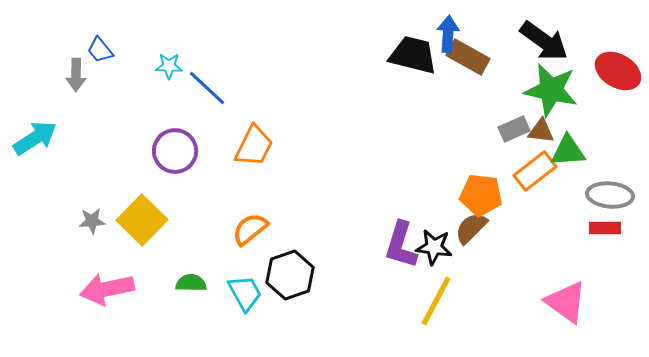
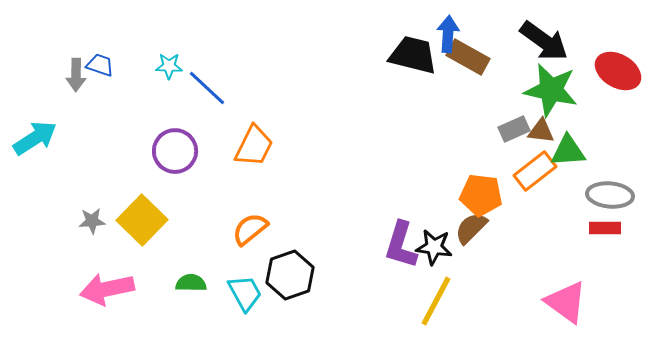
blue trapezoid: moved 15 px down; rotated 148 degrees clockwise
